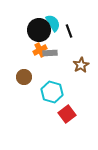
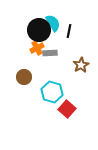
black line: rotated 32 degrees clockwise
orange cross: moved 3 px left, 2 px up
red square: moved 5 px up; rotated 12 degrees counterclockwise
